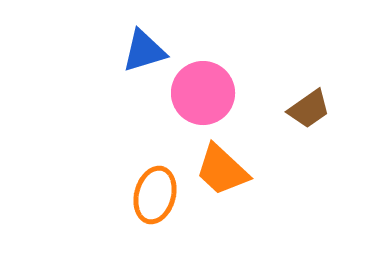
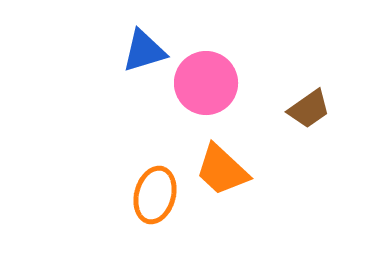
pink circle: moved 3 px right, 10 px up
